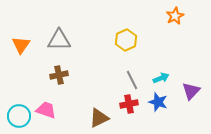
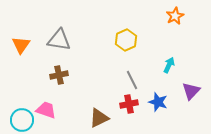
gray triangle: rotated 10 degrees clockwise
cyan arrow: moved 8 px right, 13 px up; rotated 42 degrees counterclockwise
cyan circle: moved 3 px right, 4 px down
